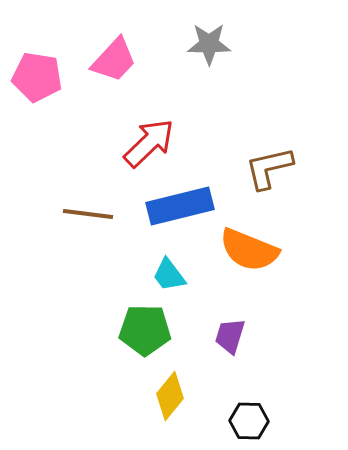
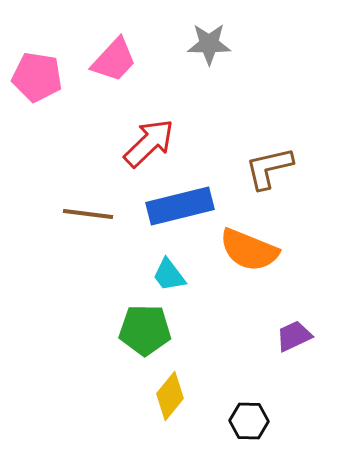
purple trapezoid: moved 64 px right; rotated 48 degrees clockwise
